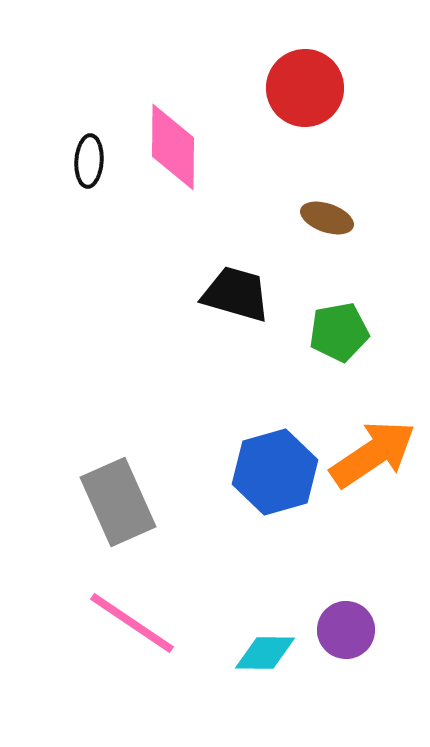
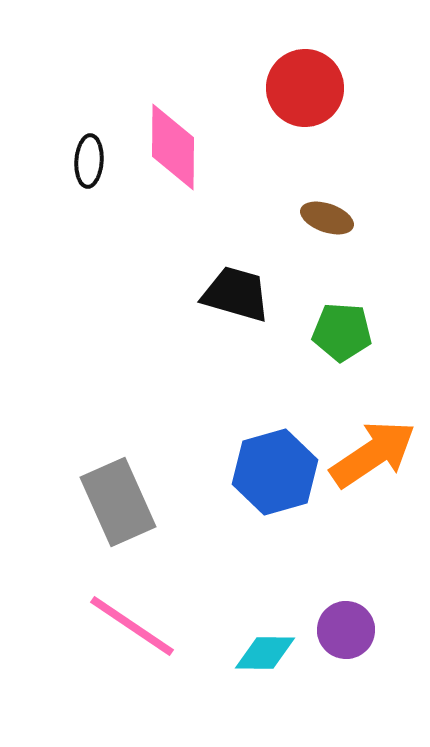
green pentagon: moved 3 px right; rotated 14 degrees clockwise
pink line: moved 3 px down
